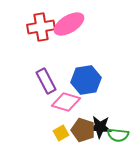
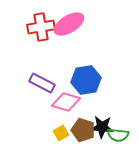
purple rectangle: moved 4 px left, 2 px down; rotated 35 degrees counterclockwise
black star: moved 2 px right
